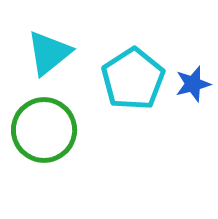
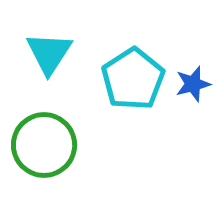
cyan triangle: rotated 18 degrees counterclockwise
green circle: moved 15 px down
